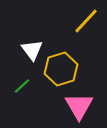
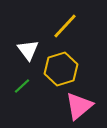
yellow line: moved 21 px left, 5 px down
white triangle: moved 4 px left
pink triangle: rotated 20 degrees clockwise
